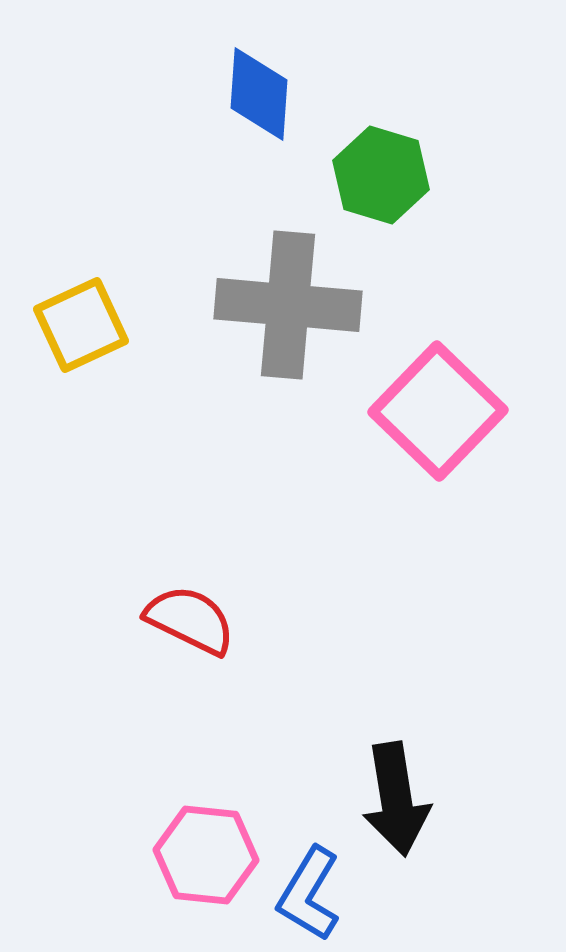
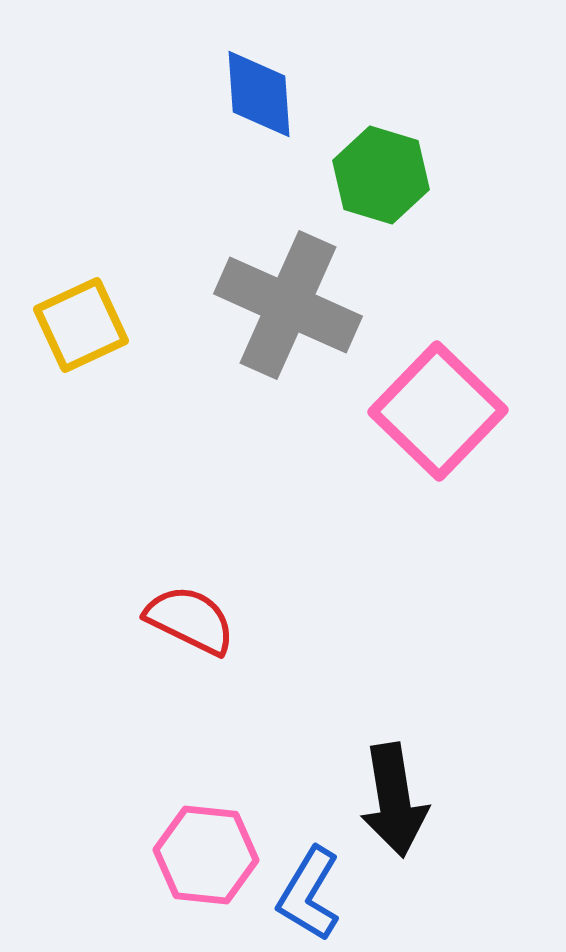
blue diamond: rotated 8 degrees counterclockwise
gray cross: rotated 19 degrees clockwise
black arrow: moved 2 px left, 1 px down
